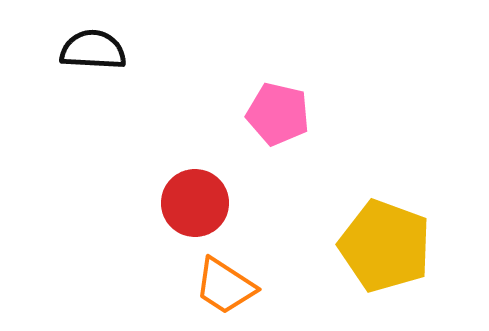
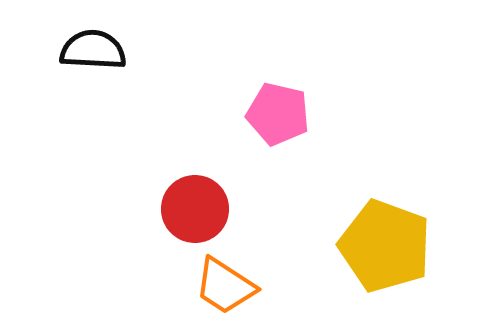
red circle: moved 6 px down
